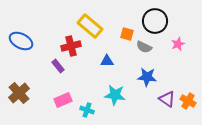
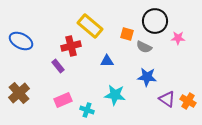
pink star: moved 6 px up; rotated 24 degrees clockwise
